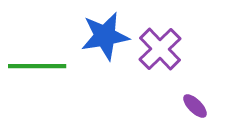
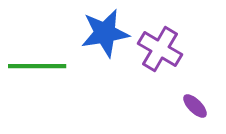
blue star: moved 3 px up
purple cross: rotated 15 degrees counterclockwise
